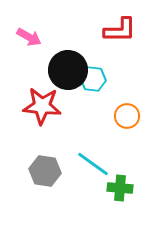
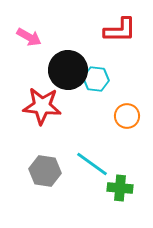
cyan hexagon: moved 3 px right
cyan line: moved 1 px left
